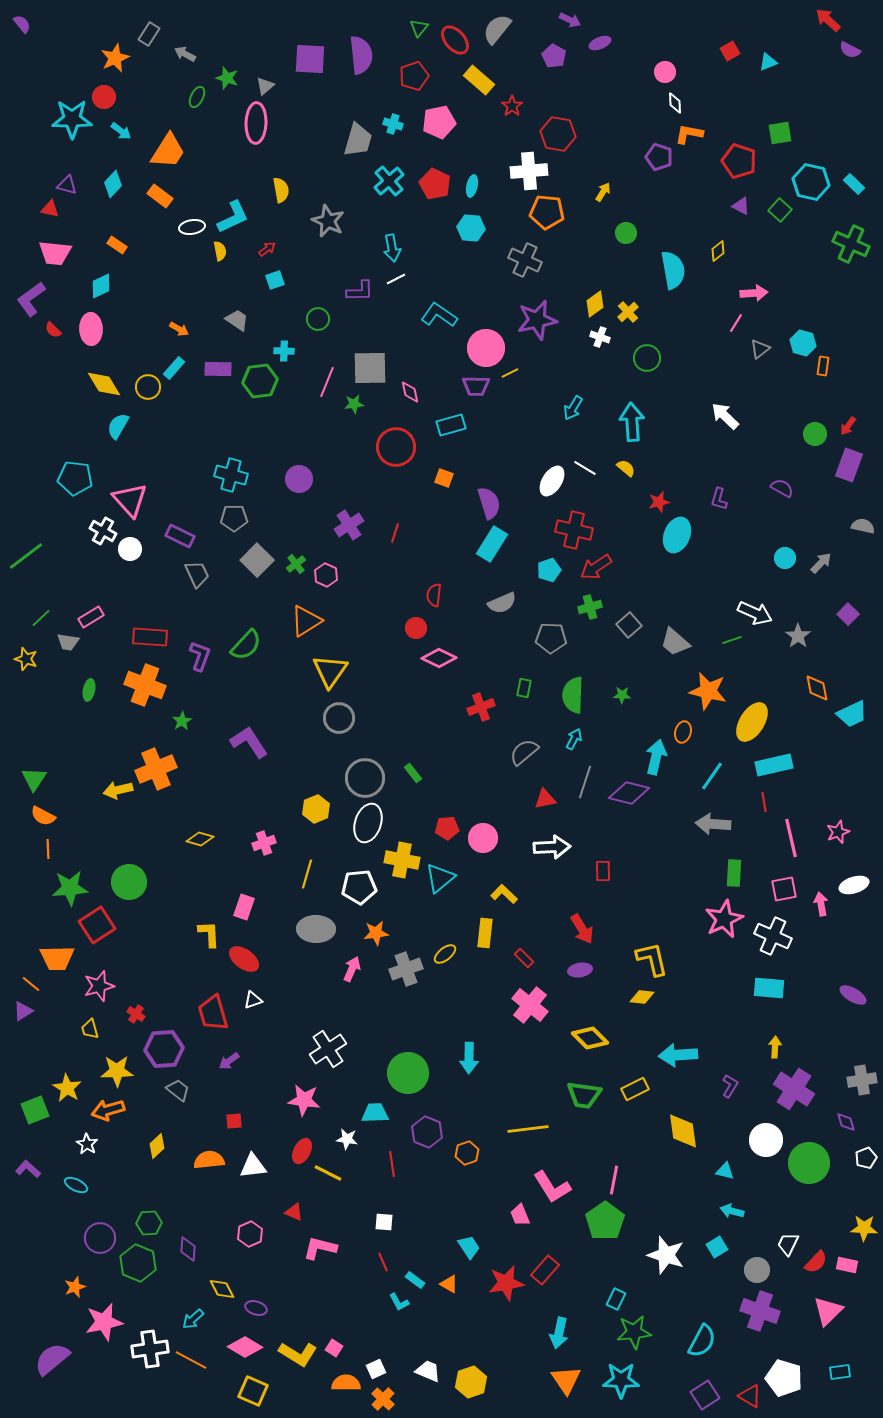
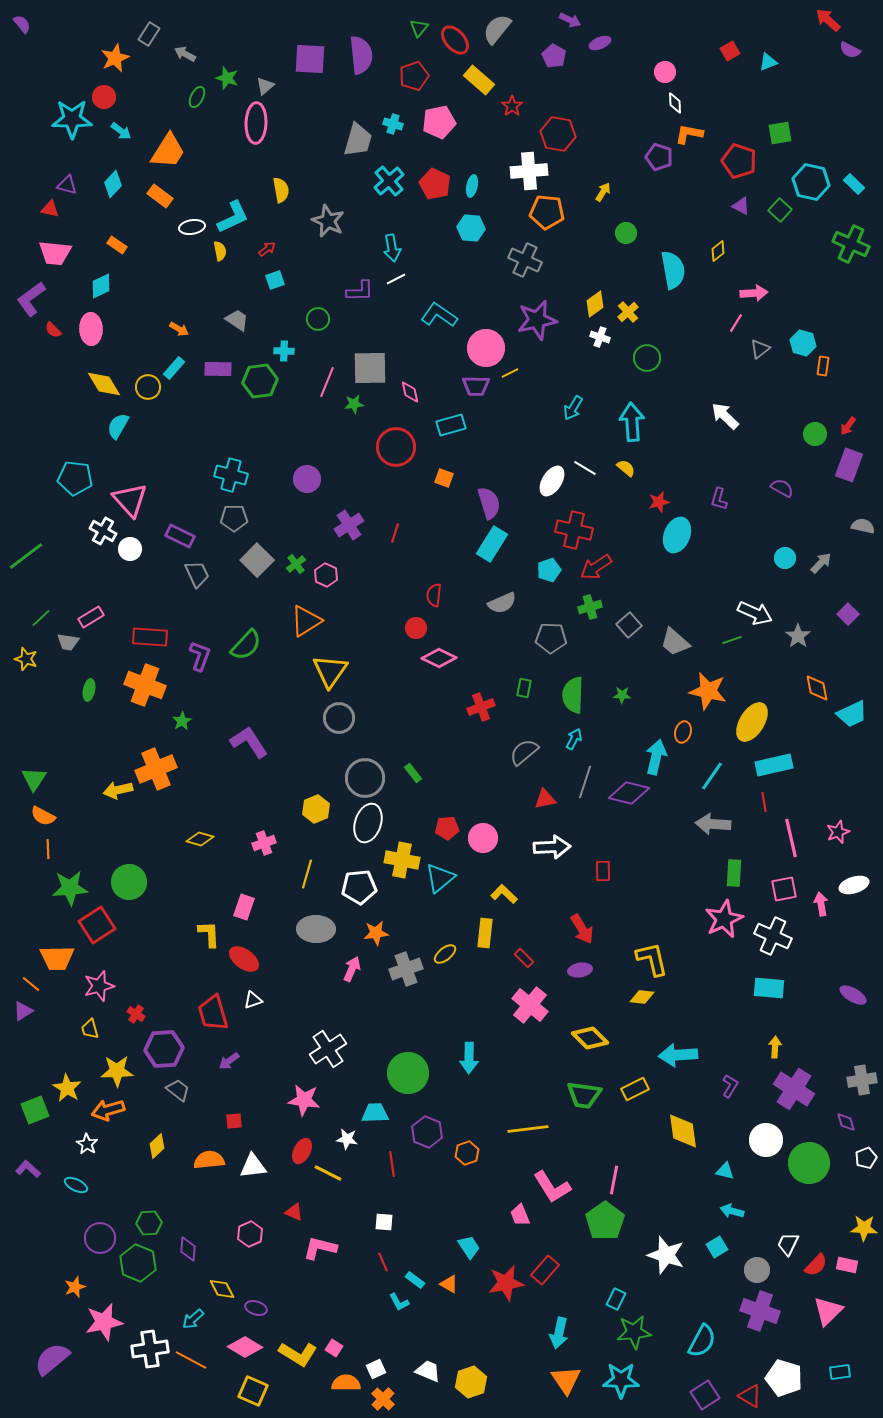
purple circle at (299, 479): moved 8 px right
red semicircle at (816, 1262): moved 3 px down
